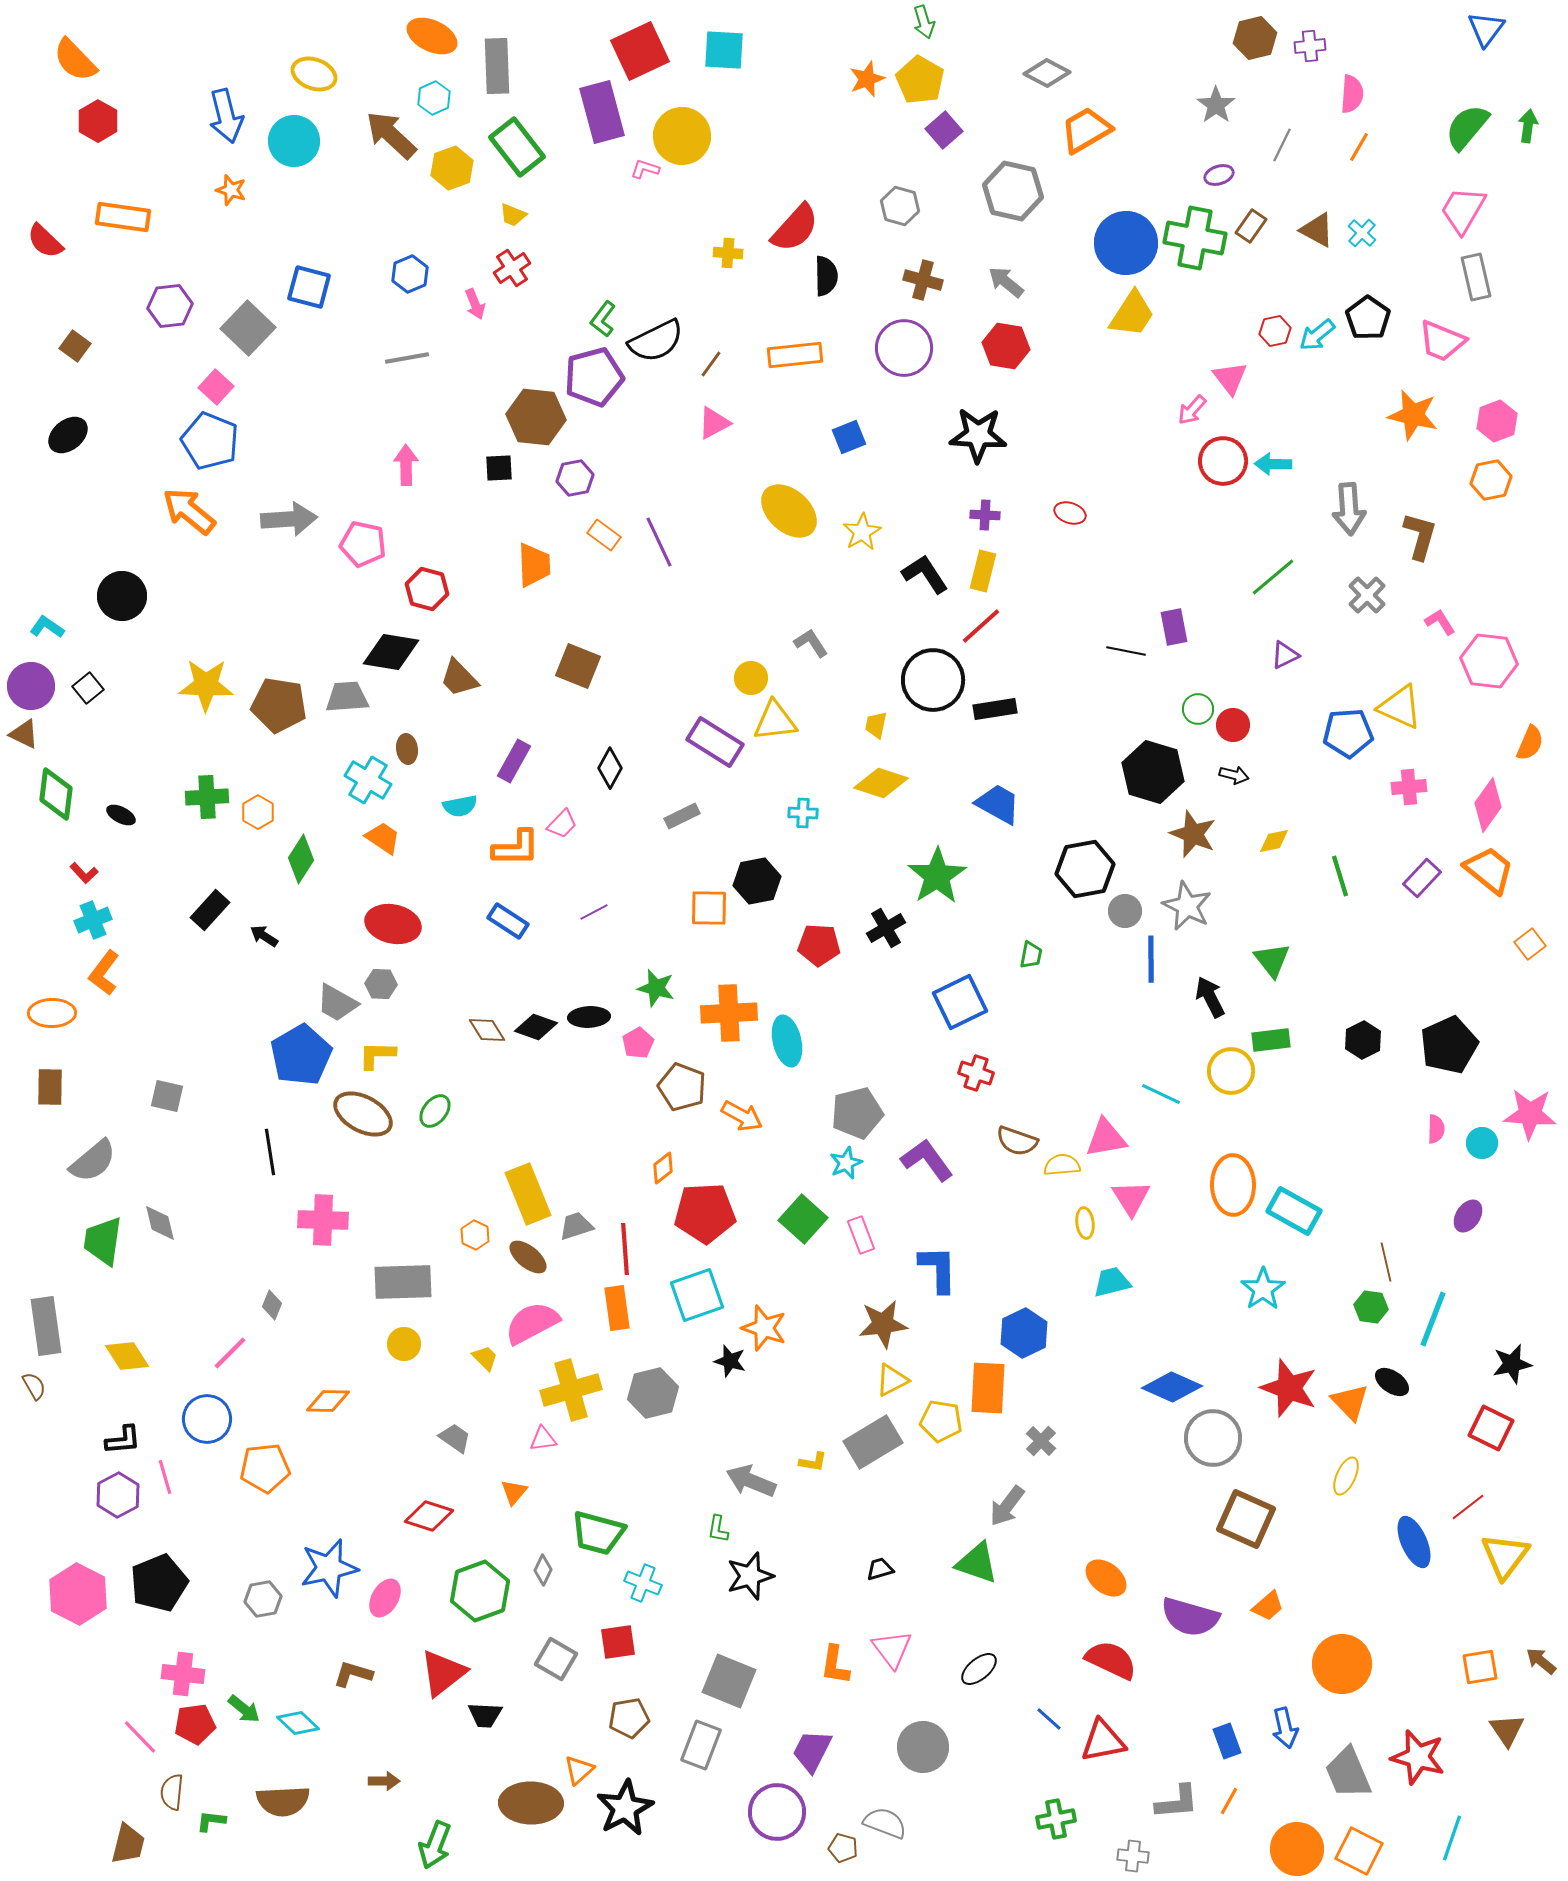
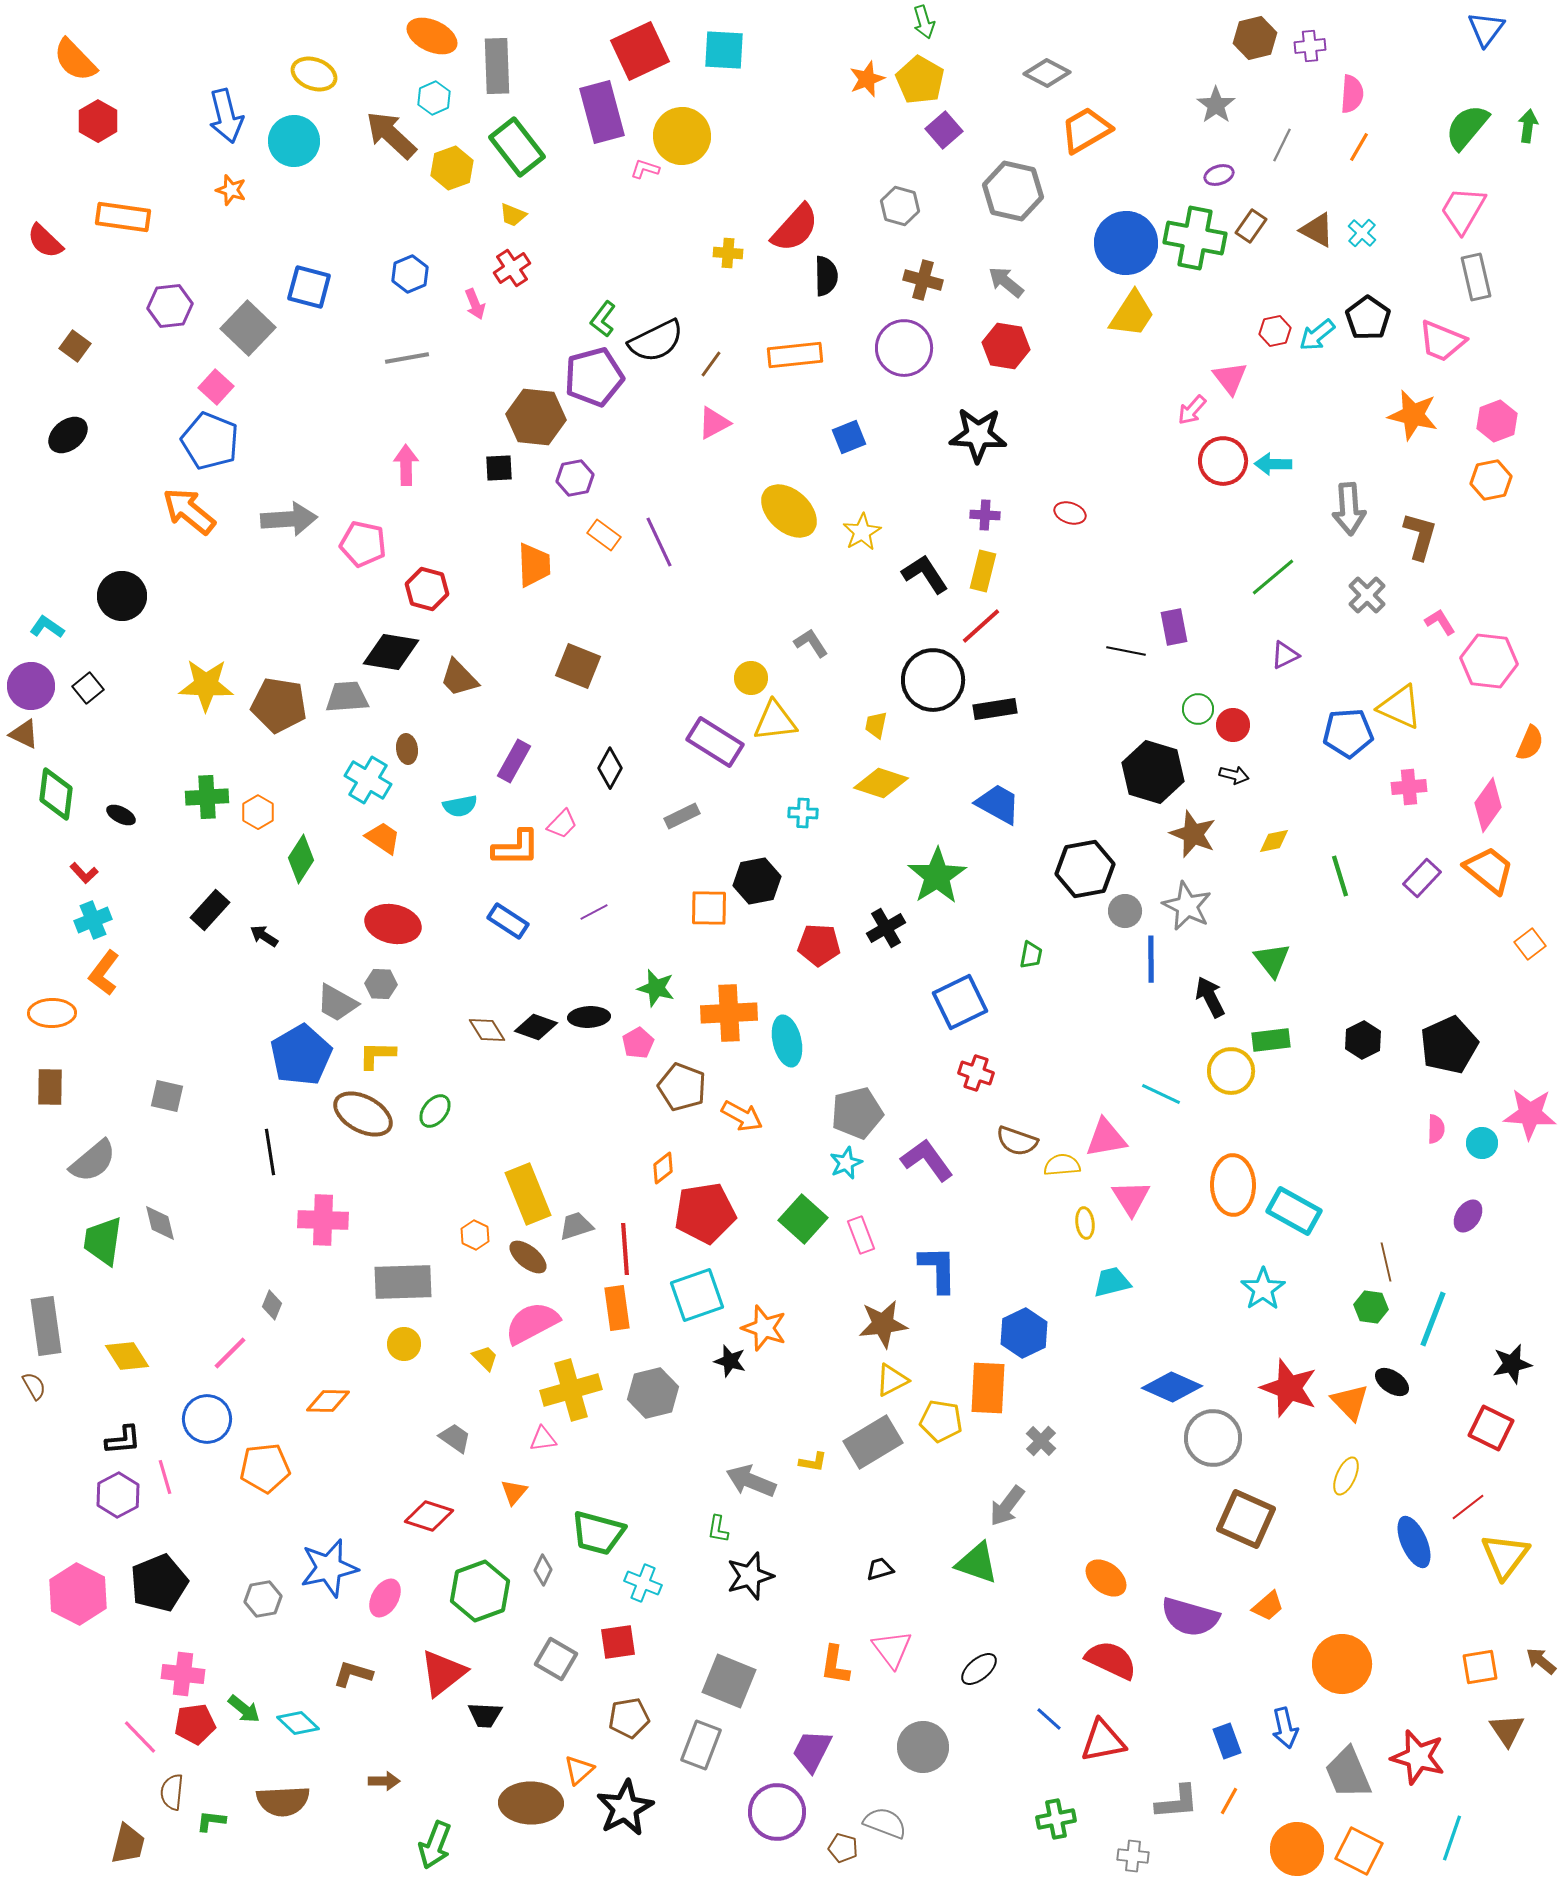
red pentagon at (705, 1213): rotated 6 degrees counterclockwise
